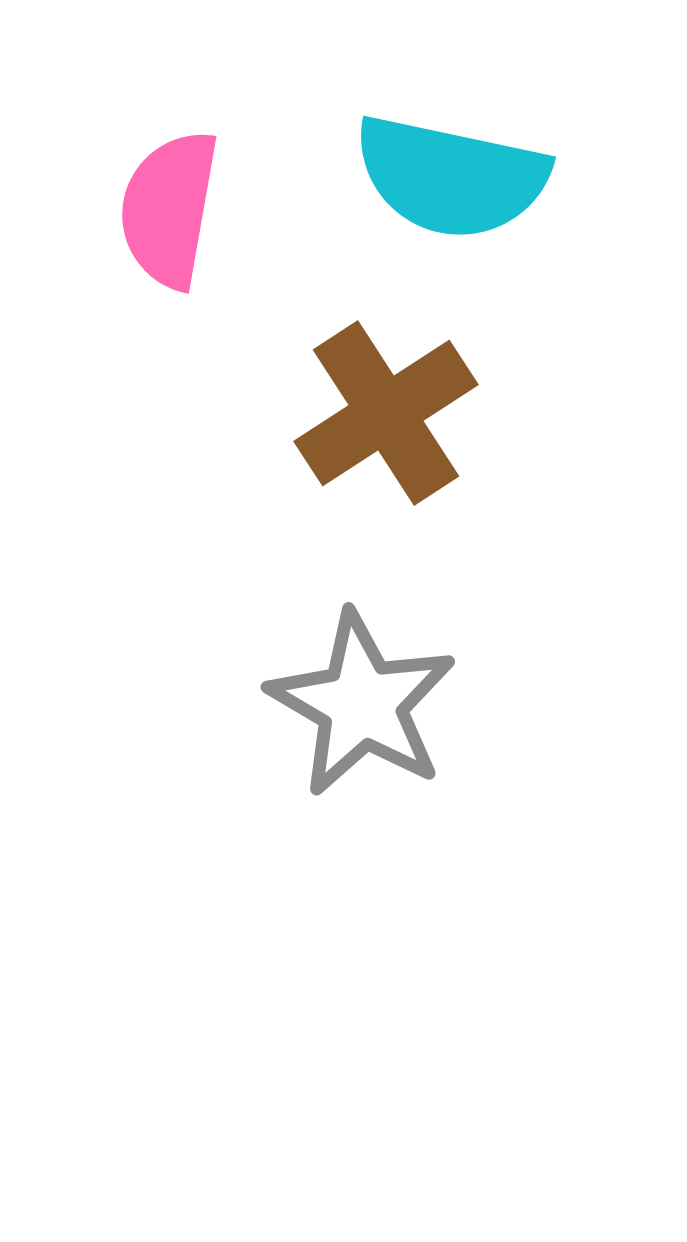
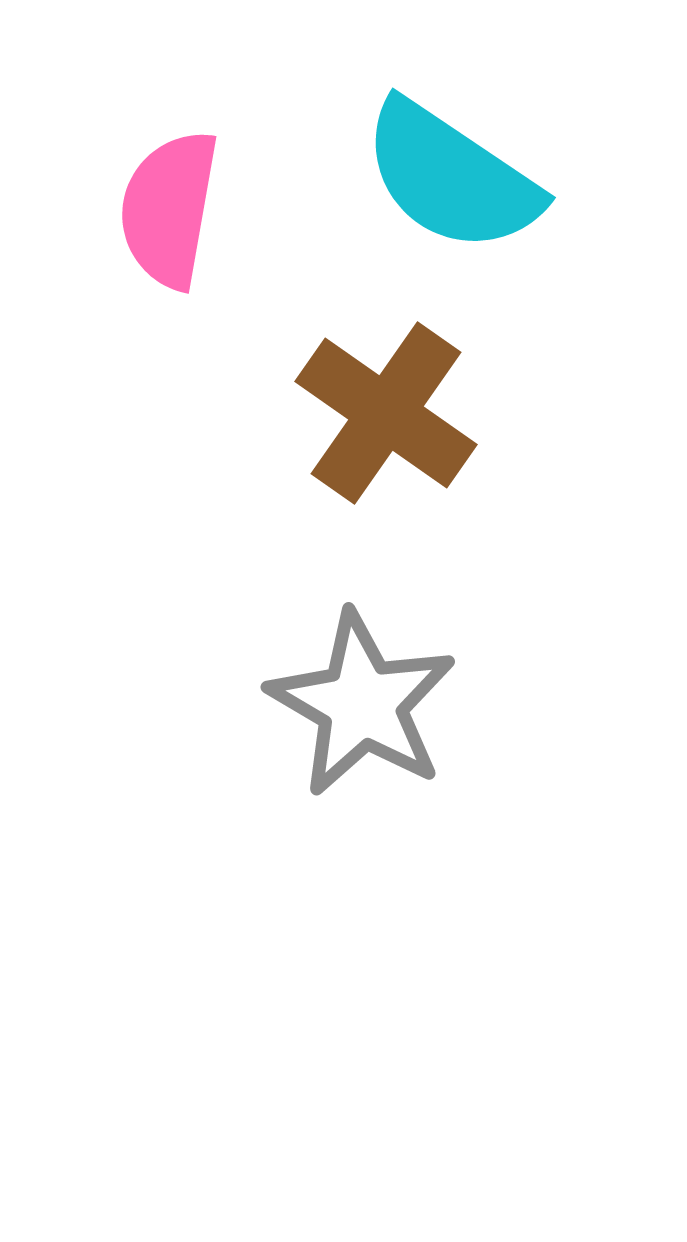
cyan semicircle: rotated 22 degrees clockwise
brown cross: rotated 22 degrees counterclockwise
